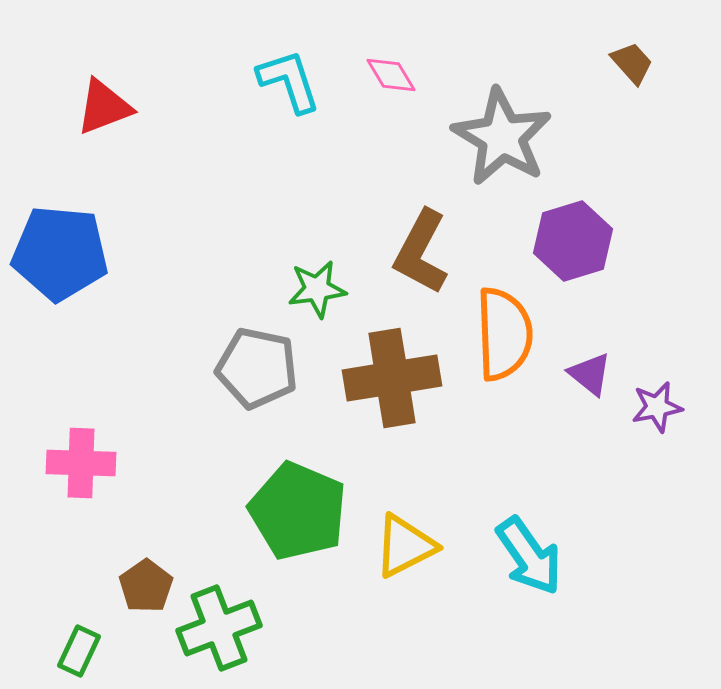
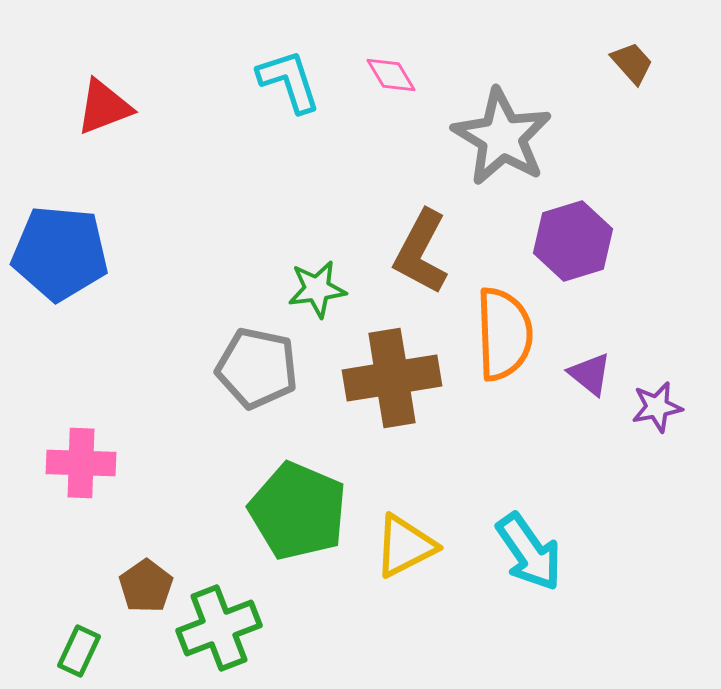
cyan arrow: moved 4 px up
